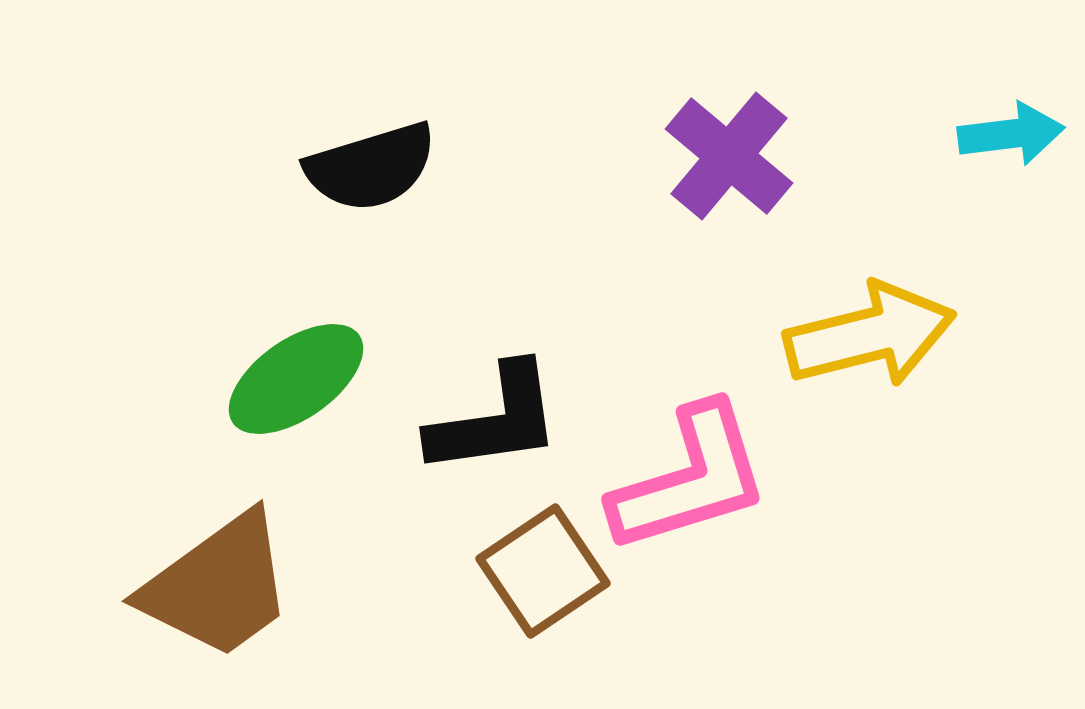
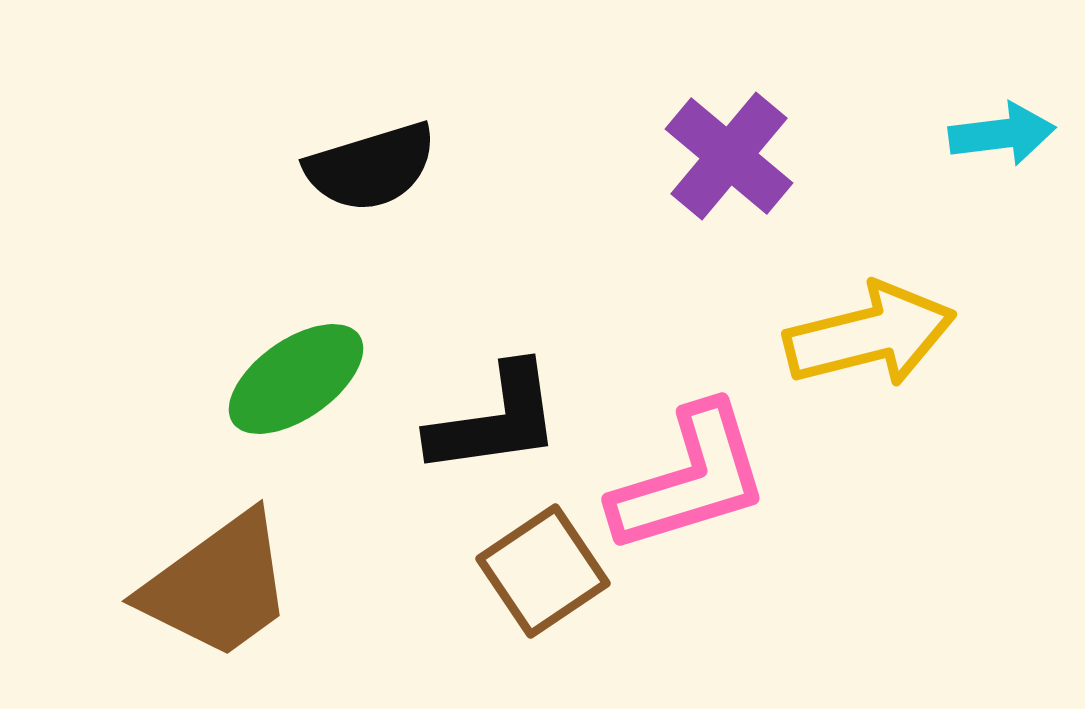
cyan arrow: moved 9 px left
